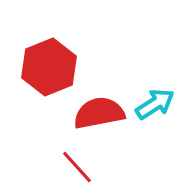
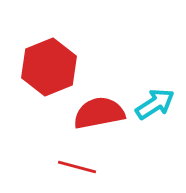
red line: rotated 33 degrees counterclockwise
